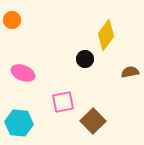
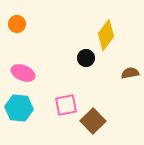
orange circle: moved 5 px right, 4 px down
black circle: moved 1 px right, 1 px up
brown semicircle: moved 1 px down
pink square: moved 3 px right, 3 px down
cyan hexagon: moved 15 px up
